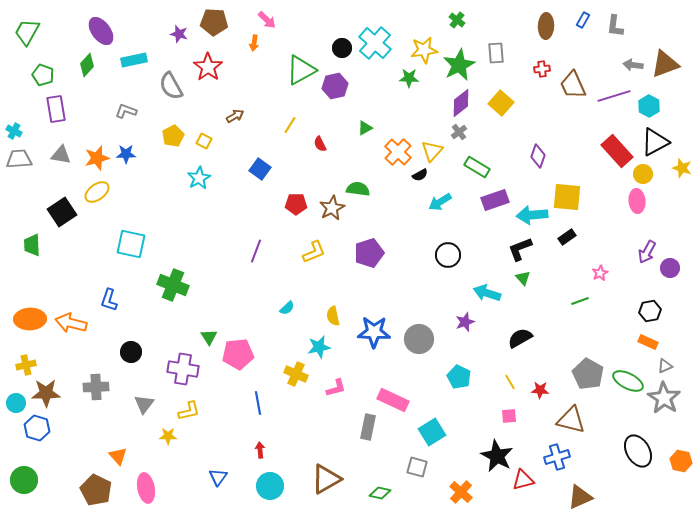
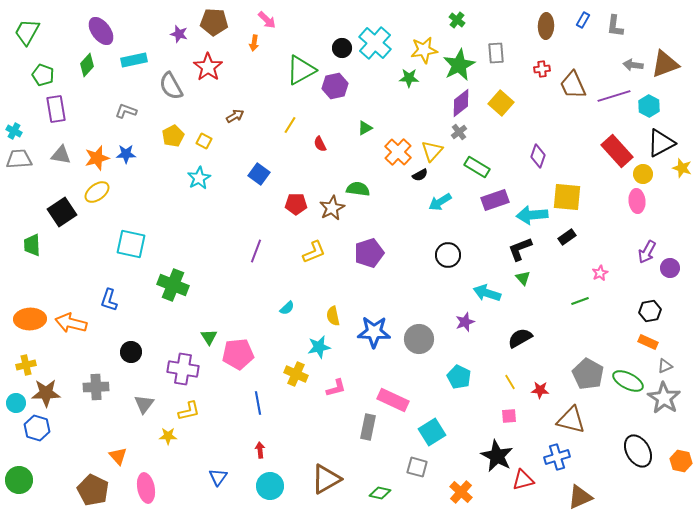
black triangle at (655, 142): moved 6 px right, 1 px down
blue square at (260, 169): moved 1 px left, 5 px down
green circle at (24, 480): moved 5 px left
brown pentagon at (96, 490): moved 3 px left
